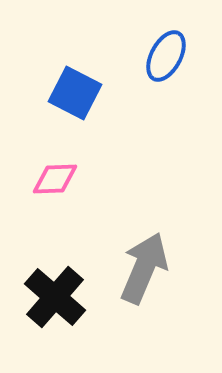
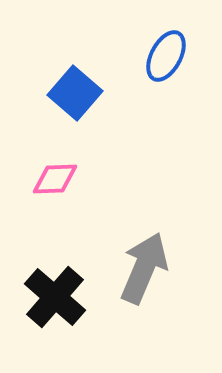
blue square: rotated 14 degrees clockwise
